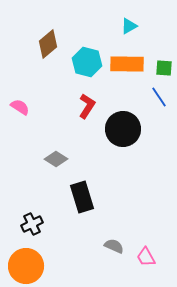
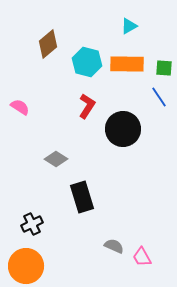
pink trapezoid: moved 4 px left
